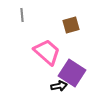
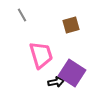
gray line: rotated 24 degrees counterclockwise
pink trapezoid: moved 6 px left, 3 px down; rotated 32 degrees clockwise
black arrow: moved 3 px left, 4 px up
